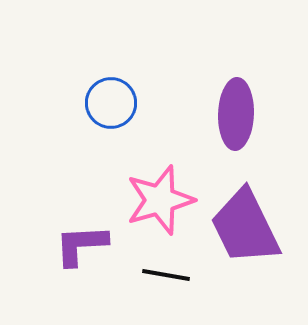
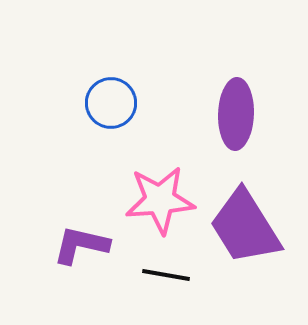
pink star: rotated 12 degrees clockwise
purple trapezoid: rotated 6 degrees counterclockwise
purple L-shape: rotated 16 degrees clockwise
